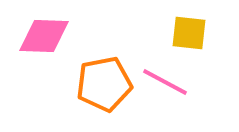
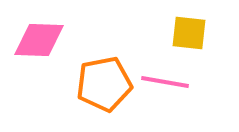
pink diamond: moved 5 px left, 4 px down
pink line: rotated 18 degrees counterclockwise
